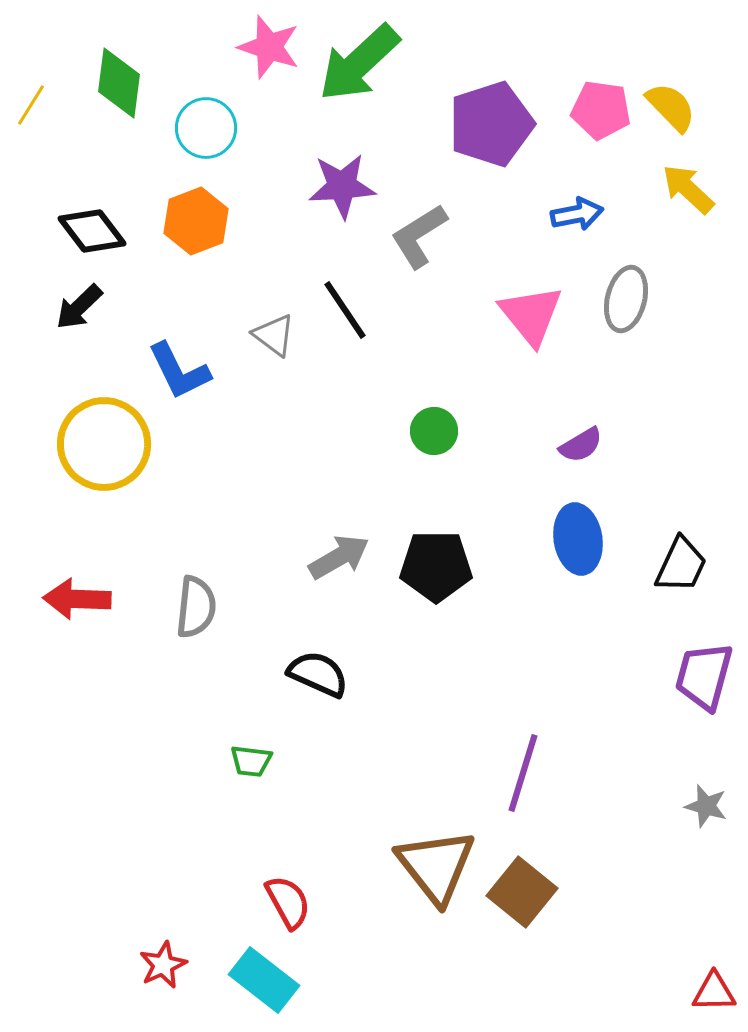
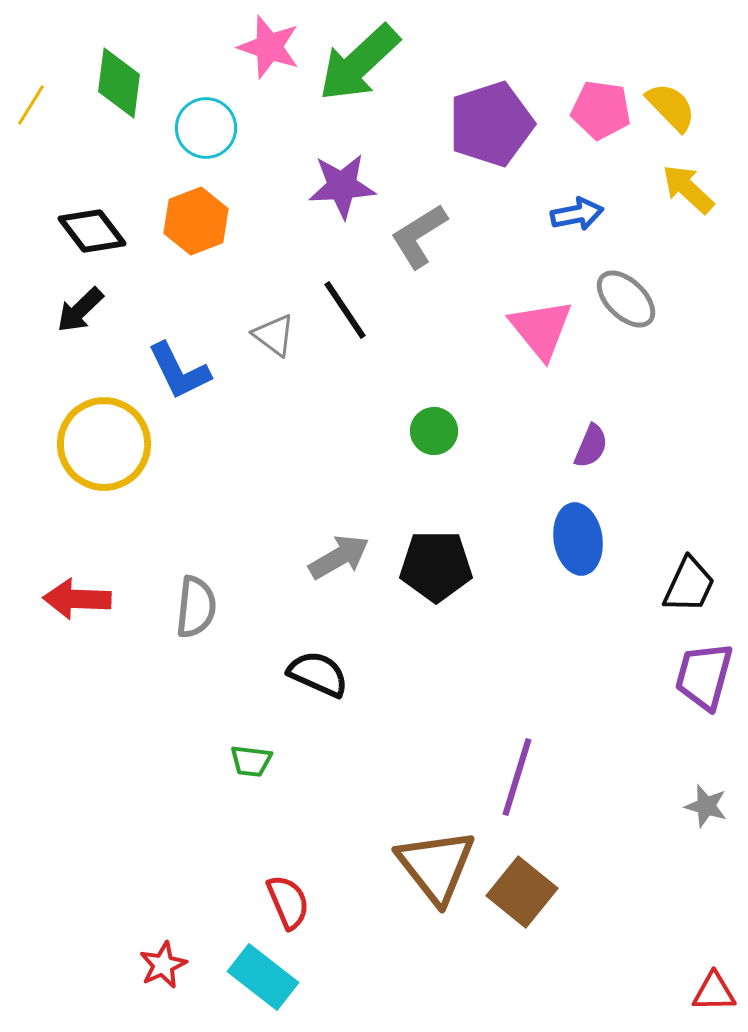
gray ellipse: rotated 60 degrees counterclockwise
black arrow: moved 1 px right, 3 px down
pink triangle: moved 10 px right, 14 px down
purple semicircle: moved 10 px right, 1 px down; rotated 36 degrees counterclockwise
black trapezoid: moved 8 px right, 20 px down
purple line: moved 6 px left, 4 px down
red semicircle: rotated 6 degrees clockwise
cyan rectangle: moved 1 px left, 3 px up
